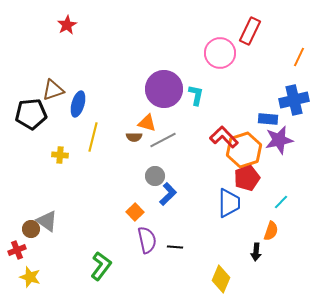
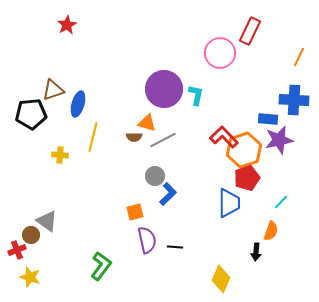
blue cross: rotated 16 degrees clockwise
orange square: rotated 30 degrees clockwise
brown circle: moved 6 px down
